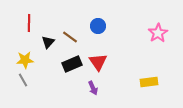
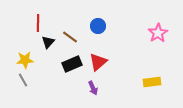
red line: moved 9 px right
red triangle: rotated 24 degrees clockwise
yellow rectangle: moved 3 px right
